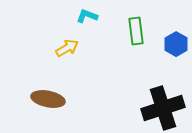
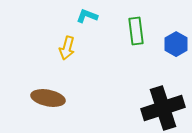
yellow arrow: rotated 135 degrees clockwise
brown ellipse: moved 1 px up
